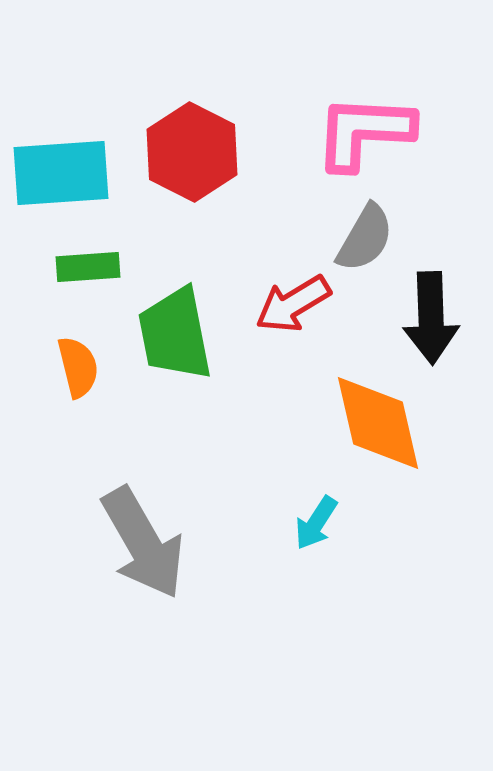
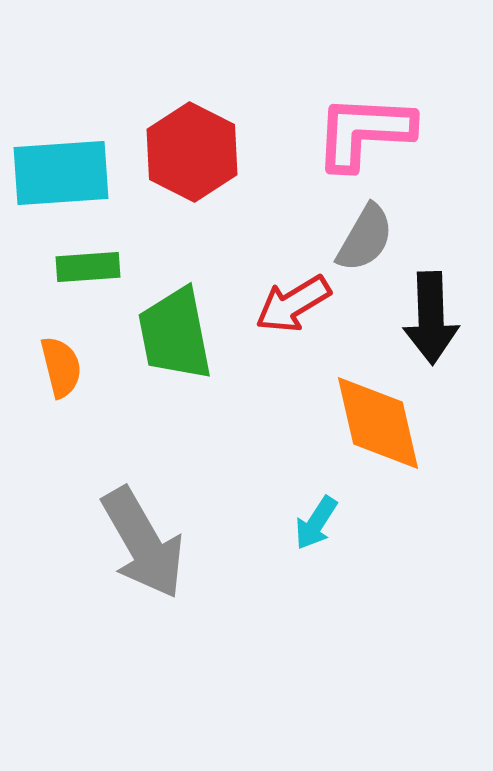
orange semicircle: moved 17 px left
